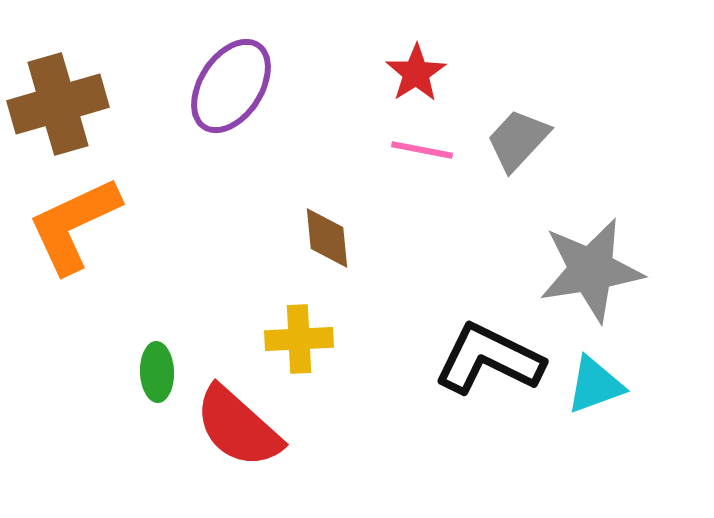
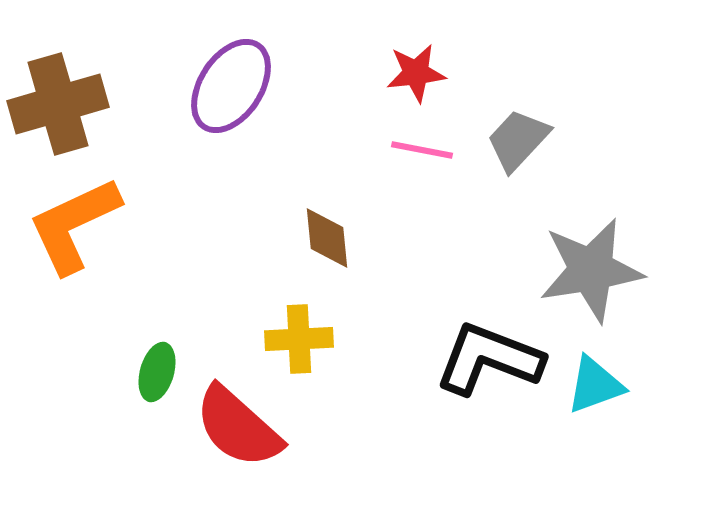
red star: rotated 26 degrees clockwise
black L-shape: rotated 5 degrees counterclockwise
green ellipse: rotated 18 degrees clockwise
